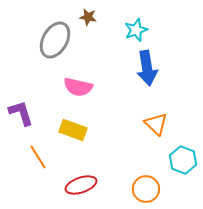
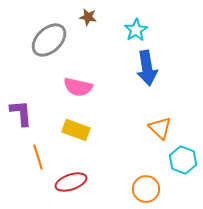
cyan star: rotated 10 degrees counterclockwise
gray ellipse: moved 6 px left; rotated 18 degrees clockwise
purple L-shape: rotated 12 degrees clockwise
orange triangle: moved 4 px right, 4 px down
yellow rectangle: moved 3 px right
orange line: rotated 15 degrees clockwise
red ellipse: moved 10 px left, 3 px up
